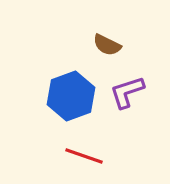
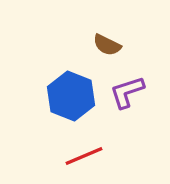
blue hexagon: rotated 18 degrees counterclockwise
red line: rotated 42 degrees counterclockwise
